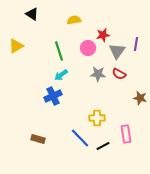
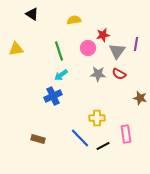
yellow triangle: moved 3 px down; rotated 21 degrees clockwise
